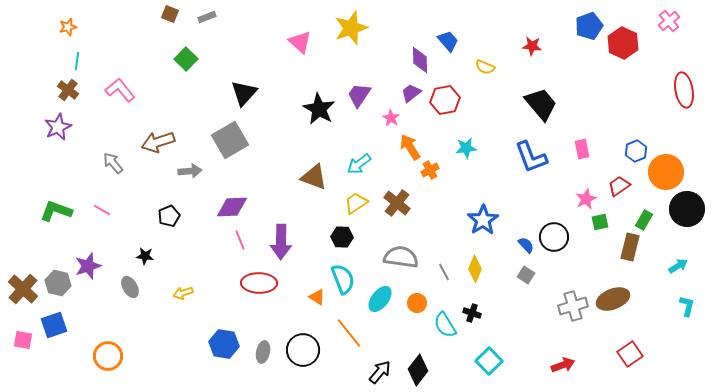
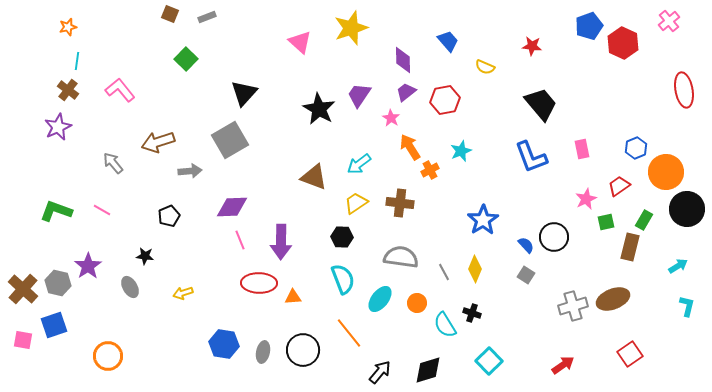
purple diamond at (420, 60): moved 17 px left
purple trapezoid at (411, 93): moved 5 px left, 1 px up
cyan star at (466, 148): moved 5 px left, 3 px down; rotated 15 degrees counterclockwise
blue hexagon at (636, 151): moved 3 px up
brown cross at (397, 203): moved 3 px right; rotated 32 degrees counterclockwise
green square at (600, 222): moved 6 px right
purple star at (88, 266): rotated 16 degrees counterclockwise
orange triangle at (317, 297): moved 24 px left; rotated 36 degrees counterclockwise
red arrow at (563, 365): rotated 15 degrees counterclockwise
black diamond at (418, 370): moved 10 px right; rotated 36 degrees clockwise
